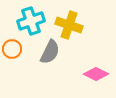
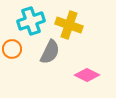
pink diamond: moved 9 px left, 1 px down
